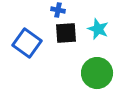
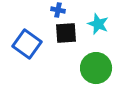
cyan star: moved 5 px up
blue square: moved 1 px down
green circle: moved 1 px left, 5 px up
